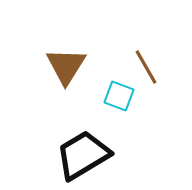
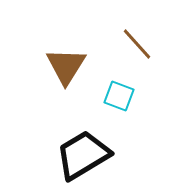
brown line: moved 9 px left, 23 px up; rotated 12 degrees counterclockwise
